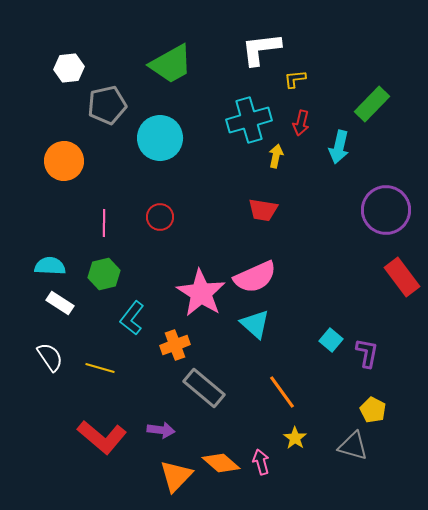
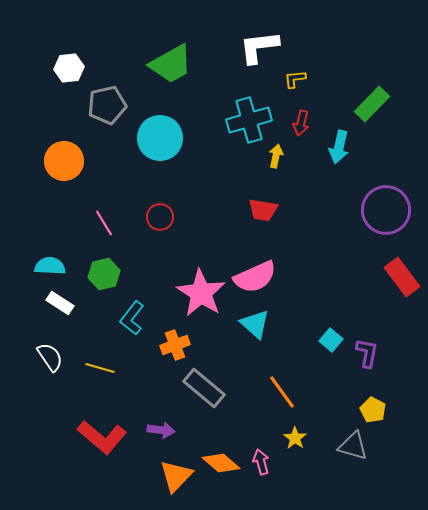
white L-shape: moved 2 px left, 2 px up
pink line: rotated 32 degrees counterclockwise
